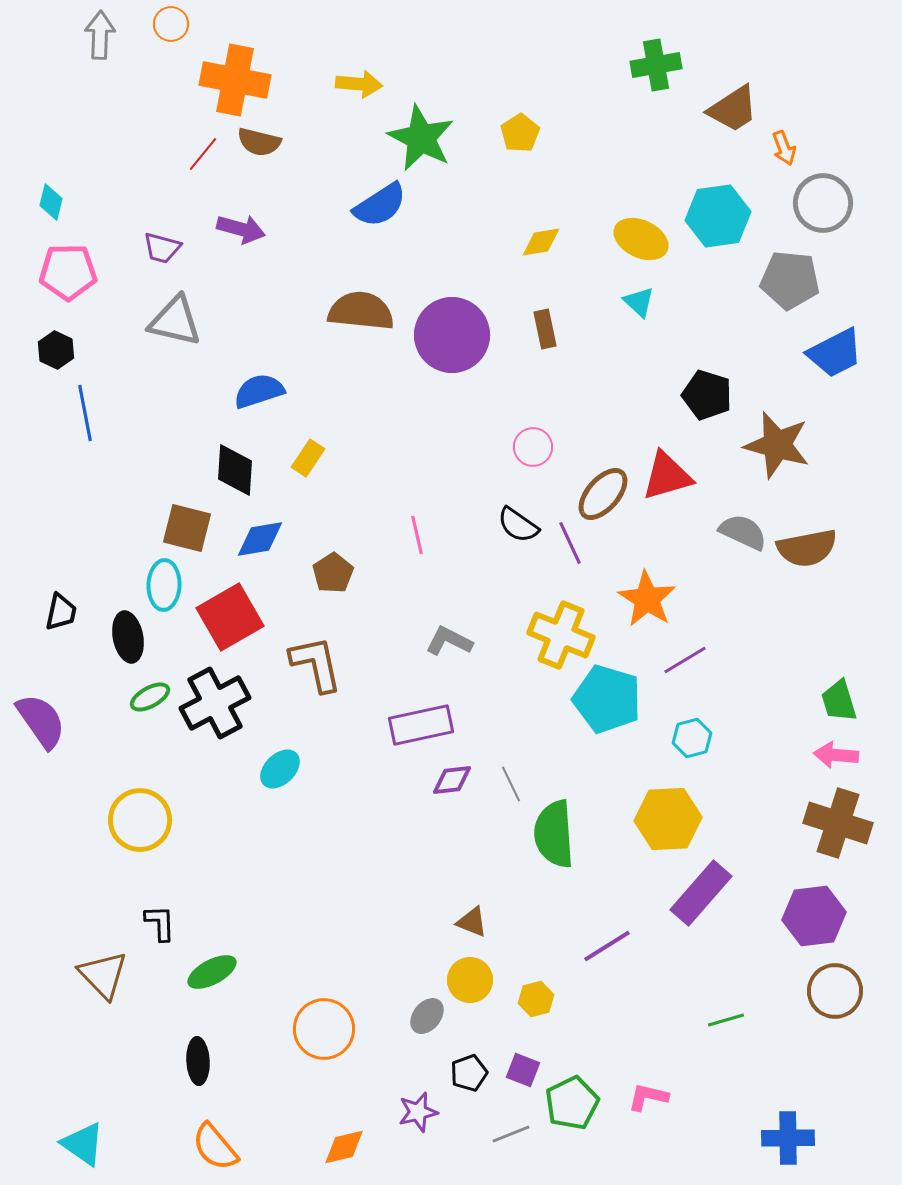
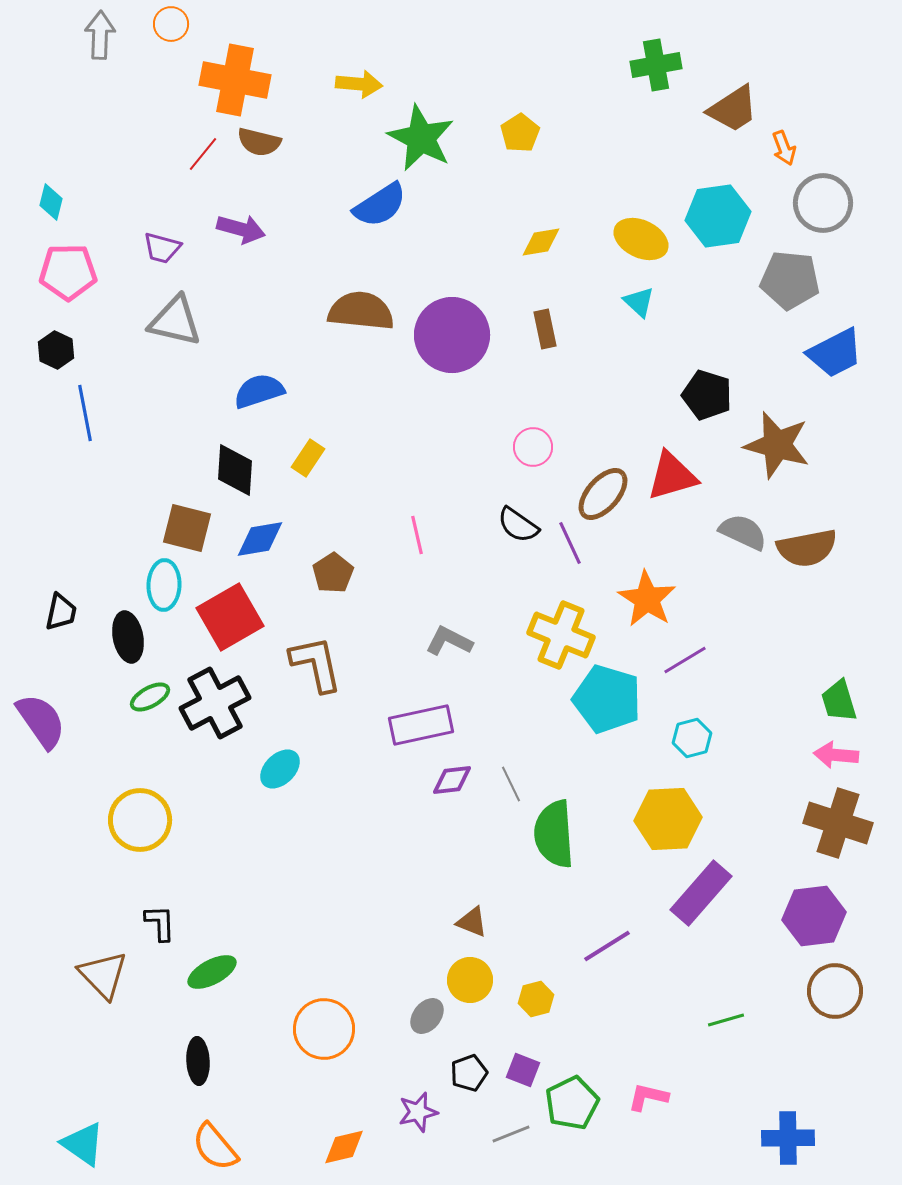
red triangle at (667, 476): moved 5 px right
